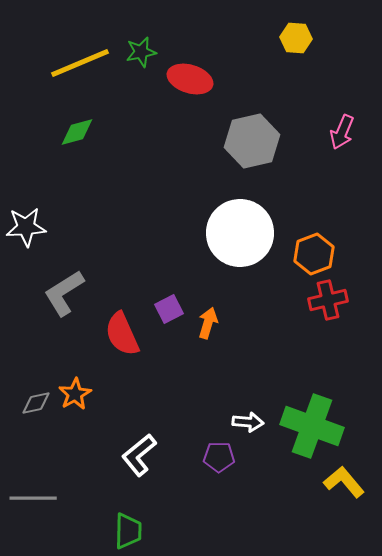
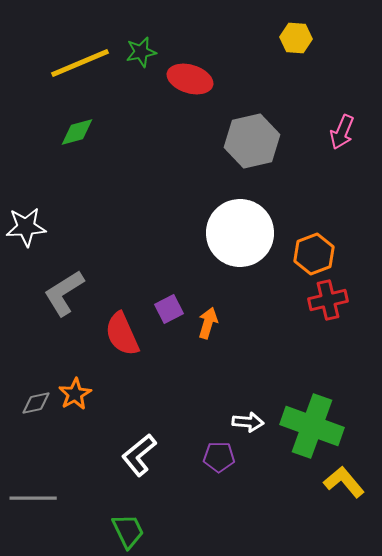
green trapezoid: rotated 27 degrees counterclockwise
